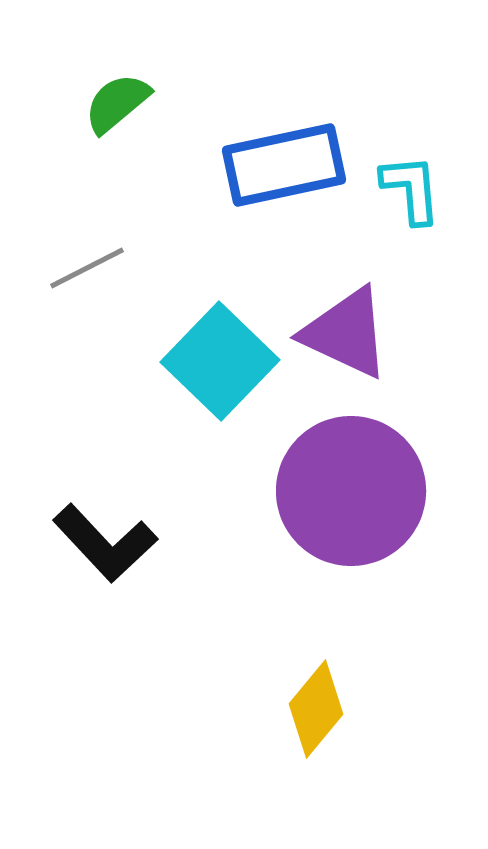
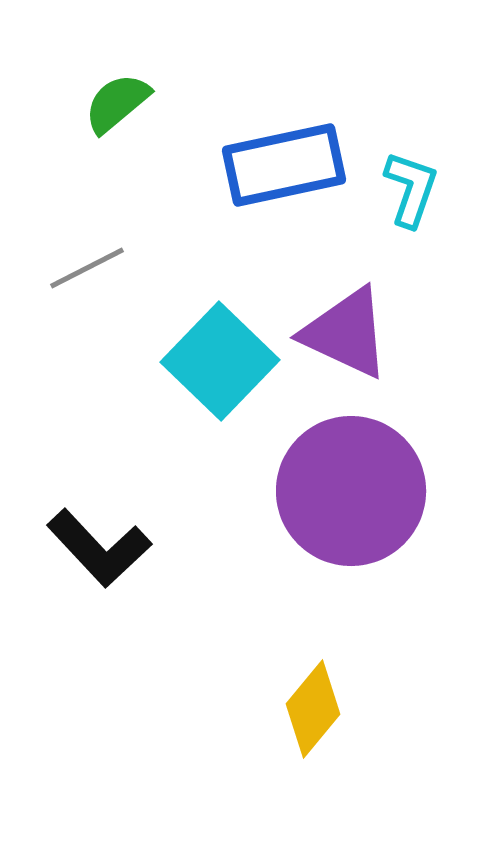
cyan L-shape: rotated 24 degrees clockwise
black L-shape: moved 6 px left, 5 px down
yellow diamond: moved 3 px left
